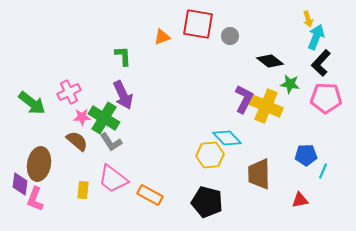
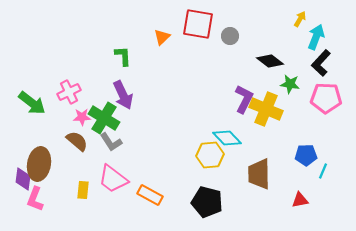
yellow arrow: moved 8 px left; rotated 133 degrees counterclockwise
orange triangle: rotated 24 degrees counterclockwise
yellow cross: moved 3 px down
purple diamond: moved 3 px right, 5 px up
